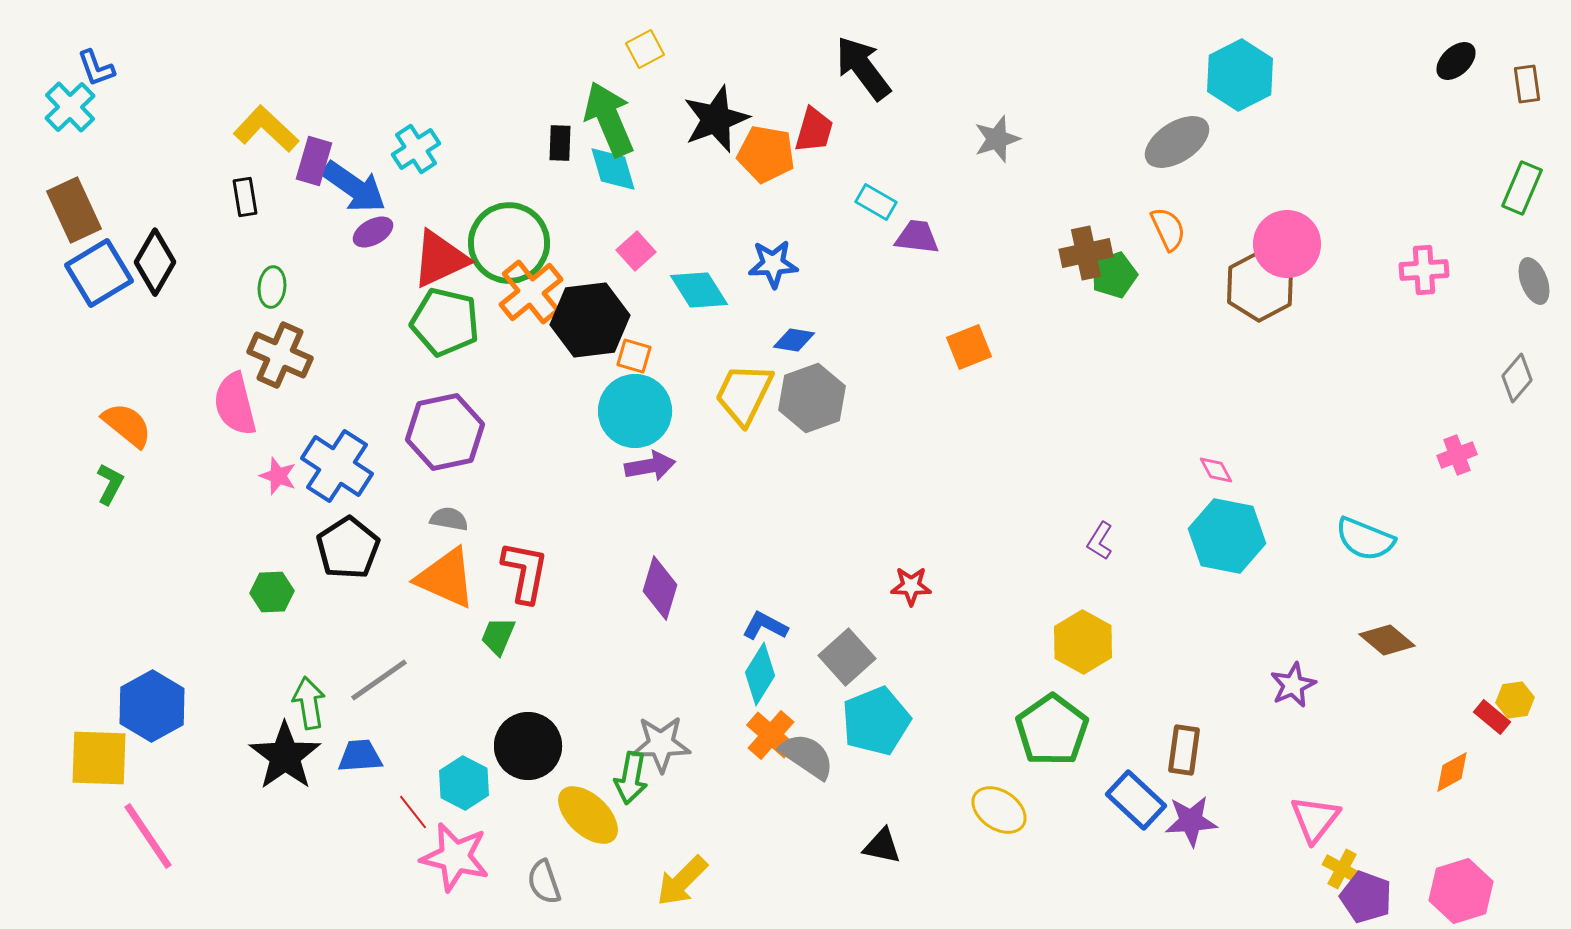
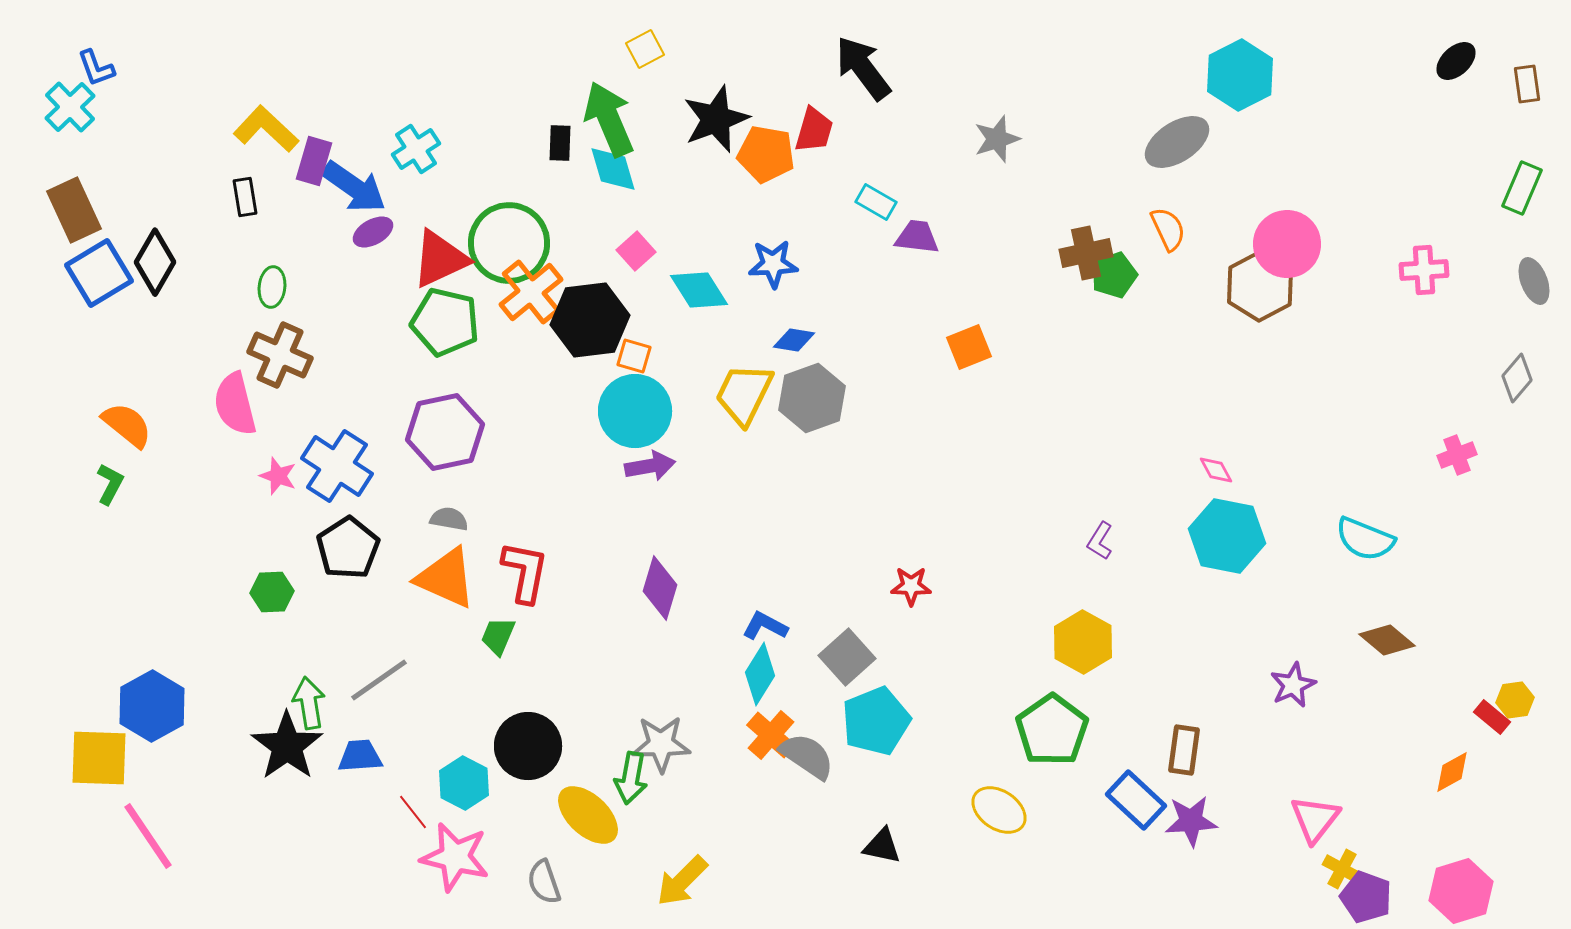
black star at (285, 756): moved 2 px right, 10 px up
